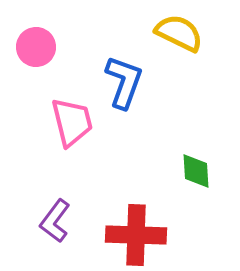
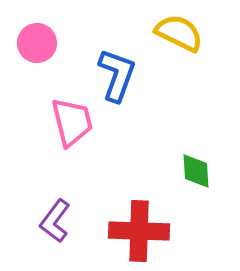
pink circle: moved 1 px right, 4 px up
blue L-shape: moved 7 px left, 7 px up
red cross: moved 3 px right, 4 px up
